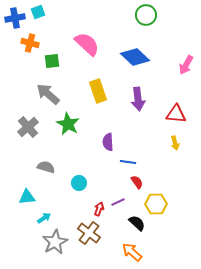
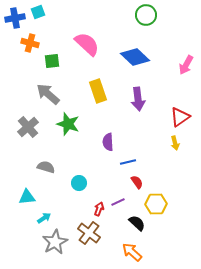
red triangle: moved 4 px right, 3 px down; rotated 40 degrees counterclockwise
green star: rotated 10 degrees counterclockwise
blue line: rotated 21 degrees counterclockwise
